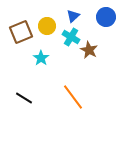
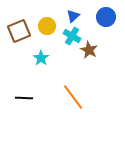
brown square: moved 2 px left, 1 px up
cyan cross: moved 1 px right, 1 px up
black line: rotated 30 degrees counterclockwise
